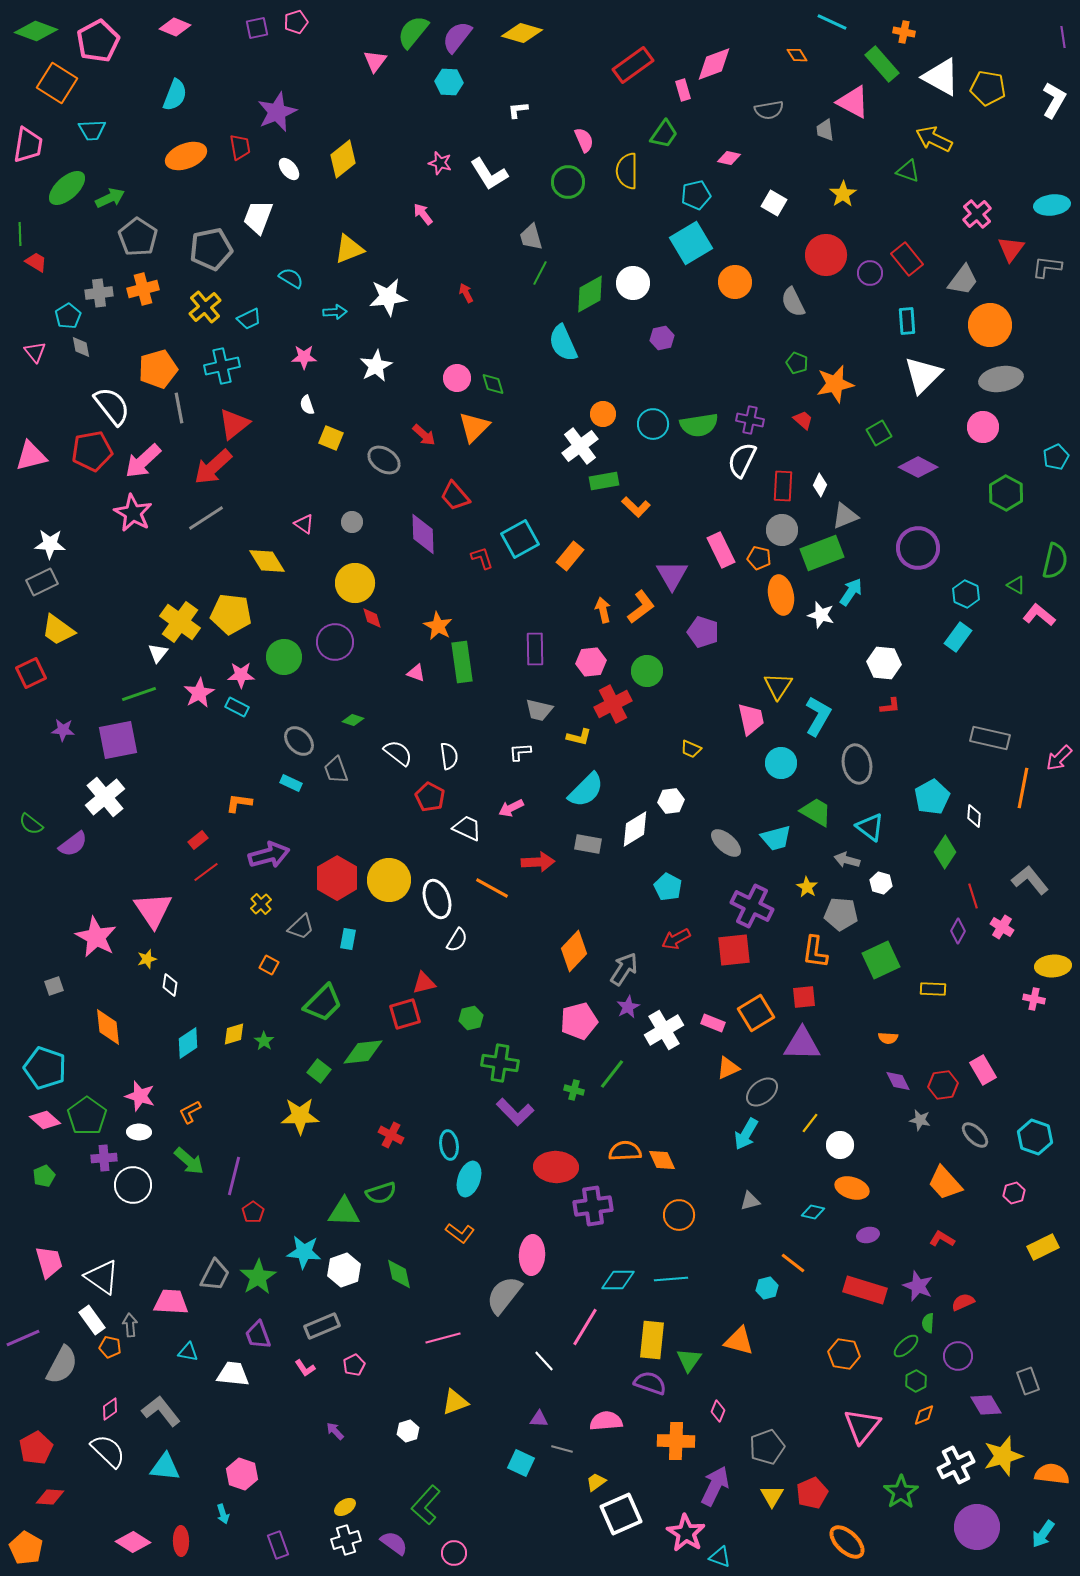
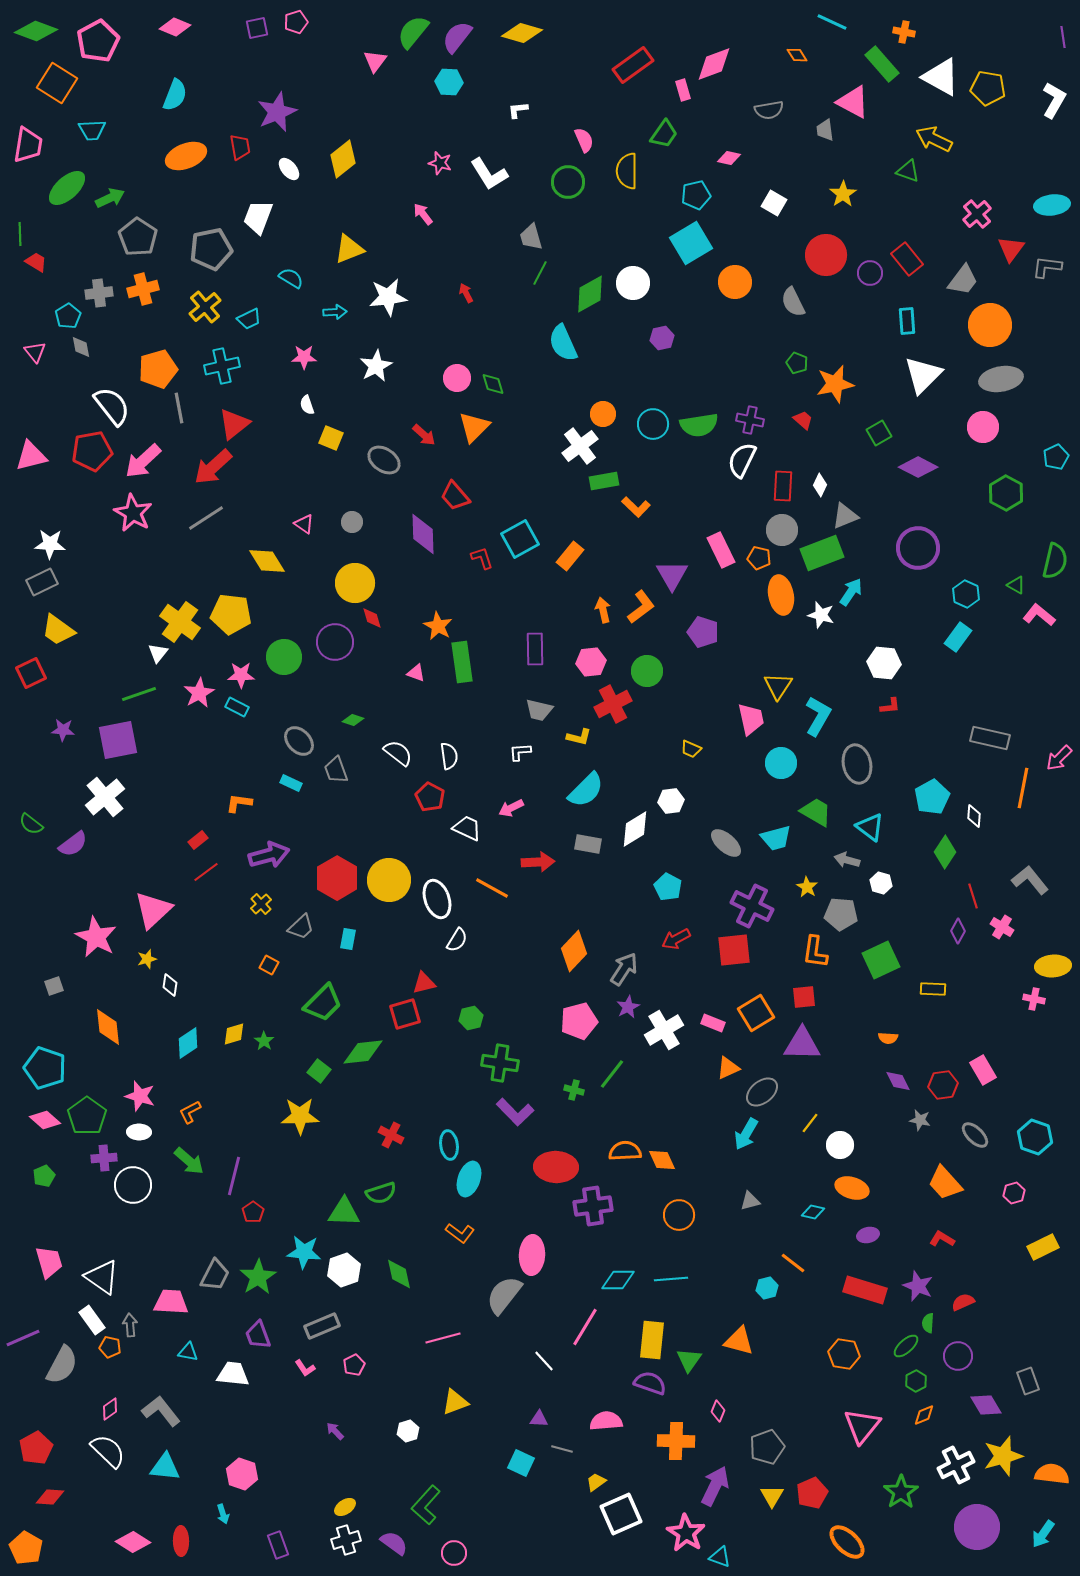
pink triangle at (153, 910): rotated 21 degrees clockwise
